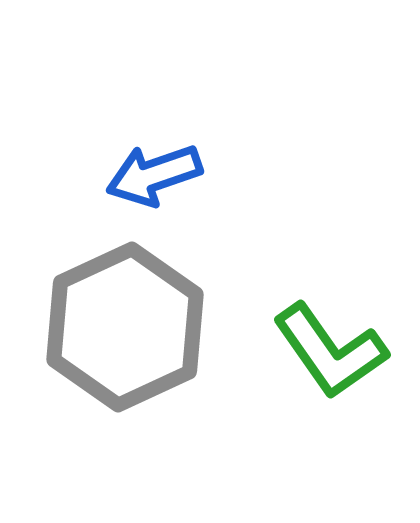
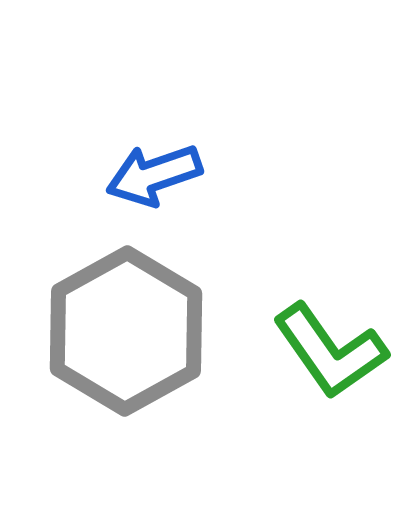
gray hexagon: moved 1 px right, 4 px down; rotated 4 degrees counterclockwise
